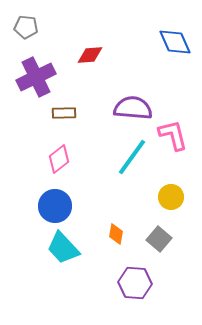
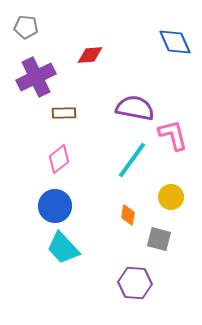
purple semicircle: moved 2 px right; rotated 6 degrees clockwise
cyan line: moved 3 px down
orange diamond: moved 12 px right, 19 px up
gray square: rotated 25 degrees counterclockwise
